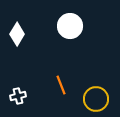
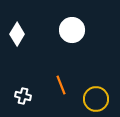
white circle: moved 2 px right, 4 px down
white cross: moved 5 px right; rotated 28 degrees clockwise
